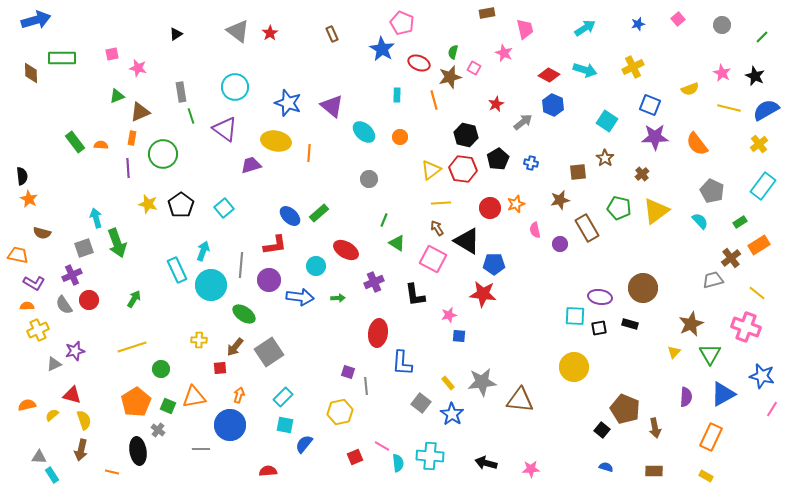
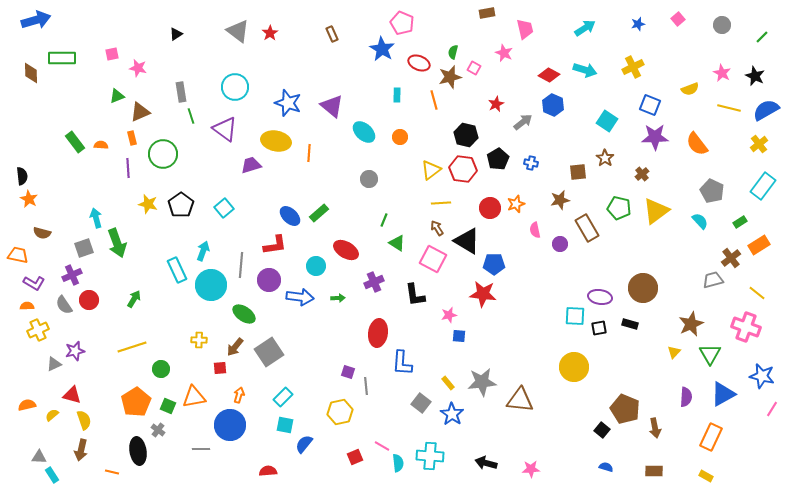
orange rectangle at (132, 138): rotated 24 degrees counterclockwise
